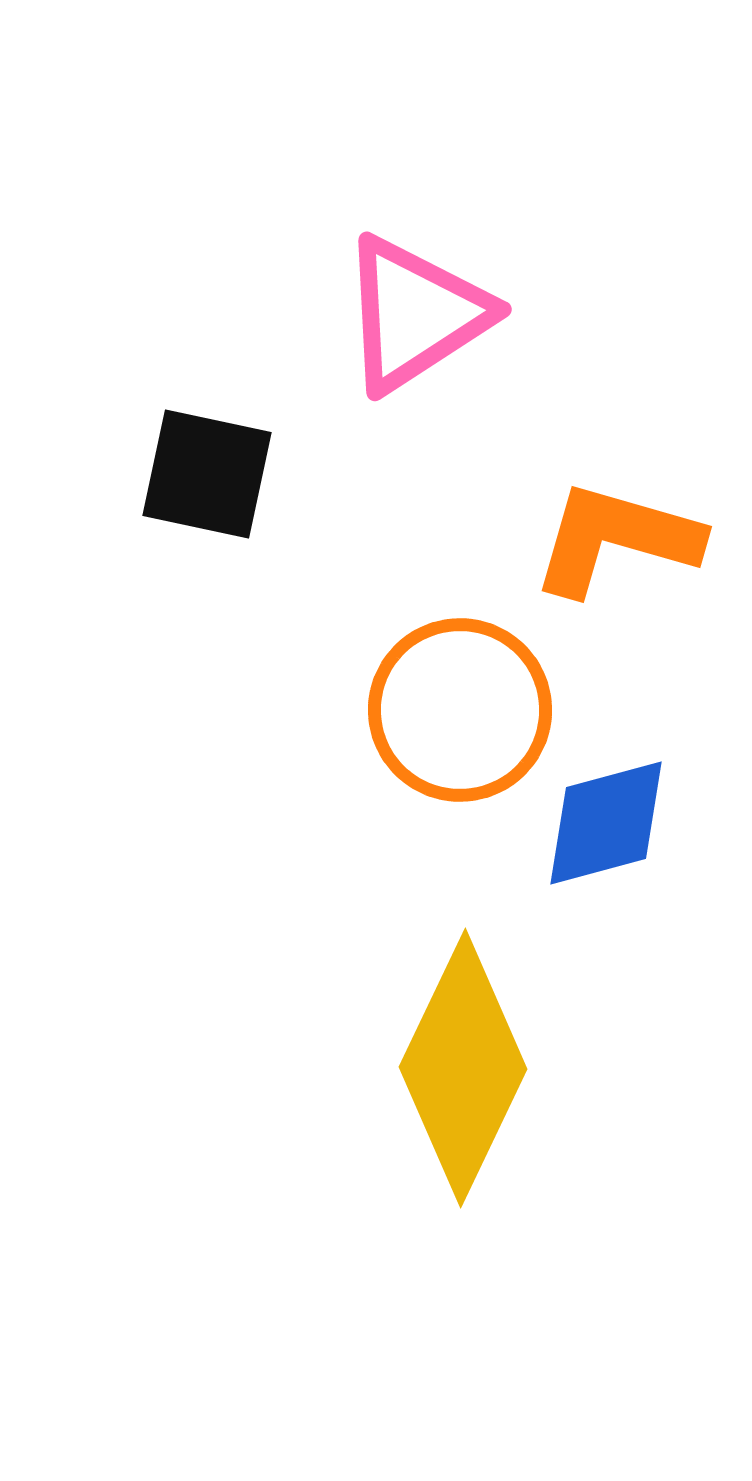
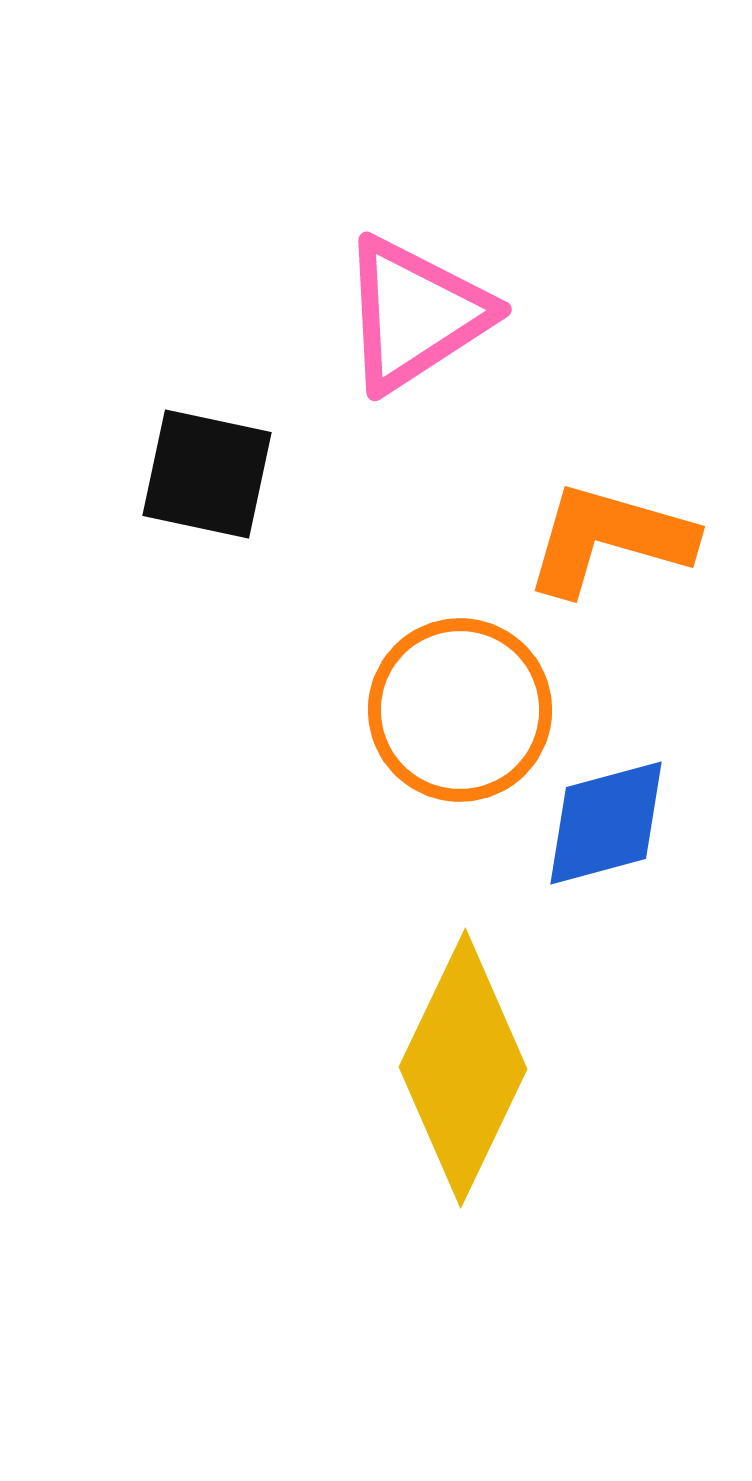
orange L-shape: moved 7 px left
